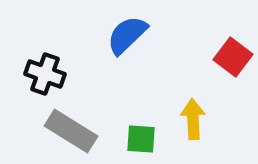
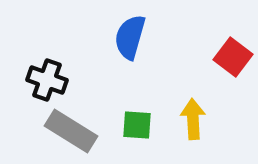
blue semicircle: moved 3 px right, 2 px down; rotated 30 degrees counterclockwise
black cross: moved 2 px right, 6 px down
green square: moved 4 px left, 14 px up
